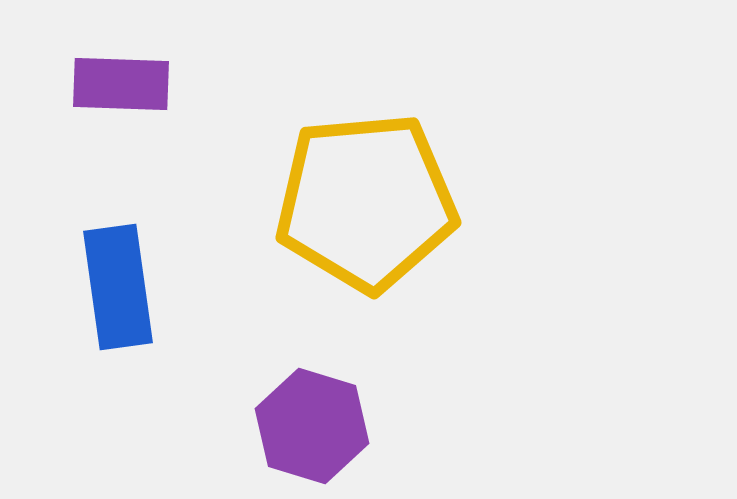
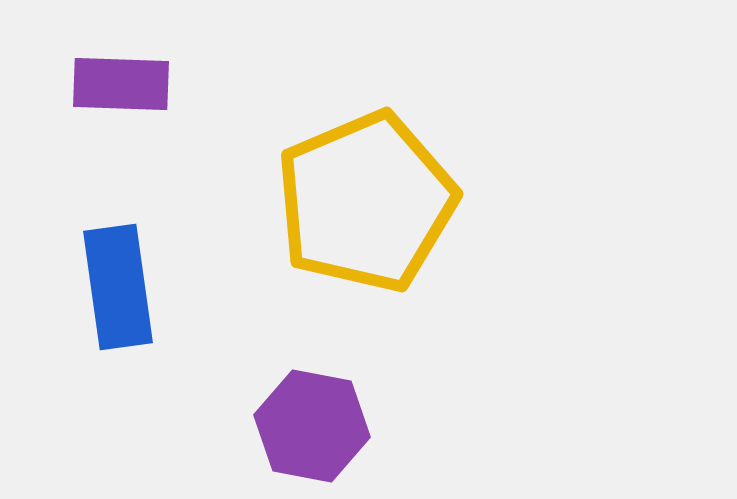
yellow pentagon: rotated 18 degrees counterclockwise
purple hexagon: rotated 6 degrees counterclockwise
